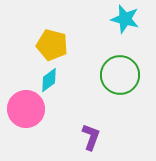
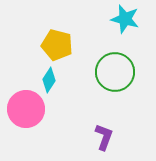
yellow pentagon: moved 5 px right
green circle: moved 5 px left, 3 px up
cyan diamond: rotated 20 degrees counterclockwise
purple L-shape: moved 13 px right
